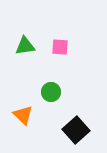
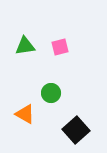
pink square: rotated 18 degrees counterclockwise
green circle: moved 1 px down
orange triangle: moved 2 px right, 1 px up; rotated 15 degrees counterclockwise
